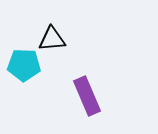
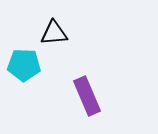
black triangle: moved 2 px right, 6 px up
